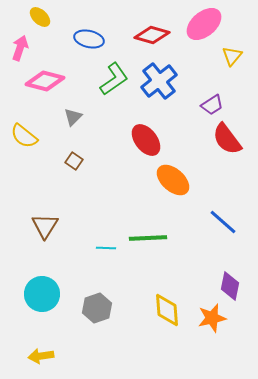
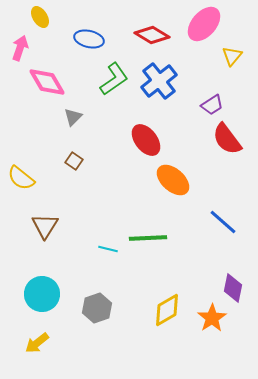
yellow ellipse: rotated 15 degrees clockwise
pink ellipse: rotated 9 degrees counterclockwise
red diamond: rotated 16 degrees clockwise
pink diamond: moved 2 px right, 1 px down; rotated 45 degrees clockwise
yellow semicircle: moved 3 px left, 42 px down
cyan line: moved 2 px right, 1 px down; rotated 12 degrees clockwise
purple diamond: moved 3 px right, 2 px down
yellow diamond: rotated 64 degrees clockwise
orange star: rotated 20 degrees counterclockwise
yellow arrow: moved 4 px left, 13 px up; rotated 30 degrees counterclockwise
